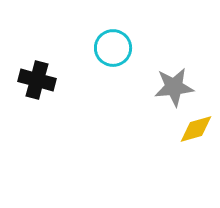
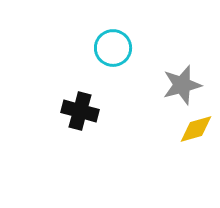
black cross: moved 43 px right, 31 px down
gray star: moved 8 px right, 2 px up; rotated 9 degrees counterclockwise
